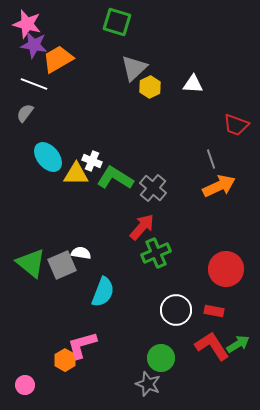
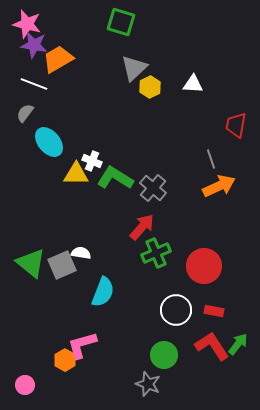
green square: moved 4 px right
red trapezoid: rotated 80 degrees clockwise
cyan ellipse: moved 1 px right, 15 px up
red circle: moved 22 px left, 3 px up
green arrow: rotated 20 degrees counterclockwise
green circle: moved 3 px right, 3 px up
